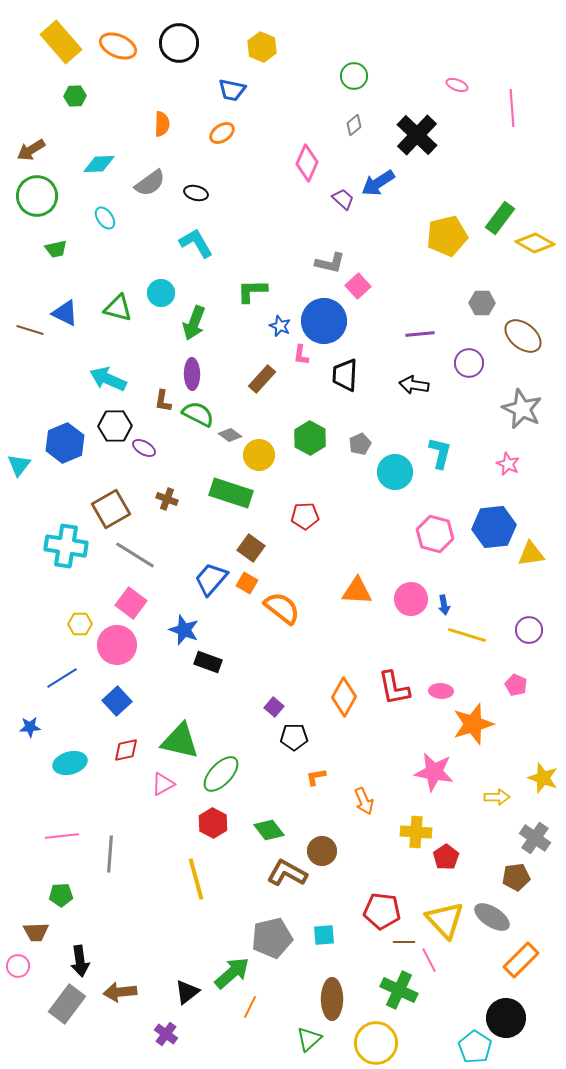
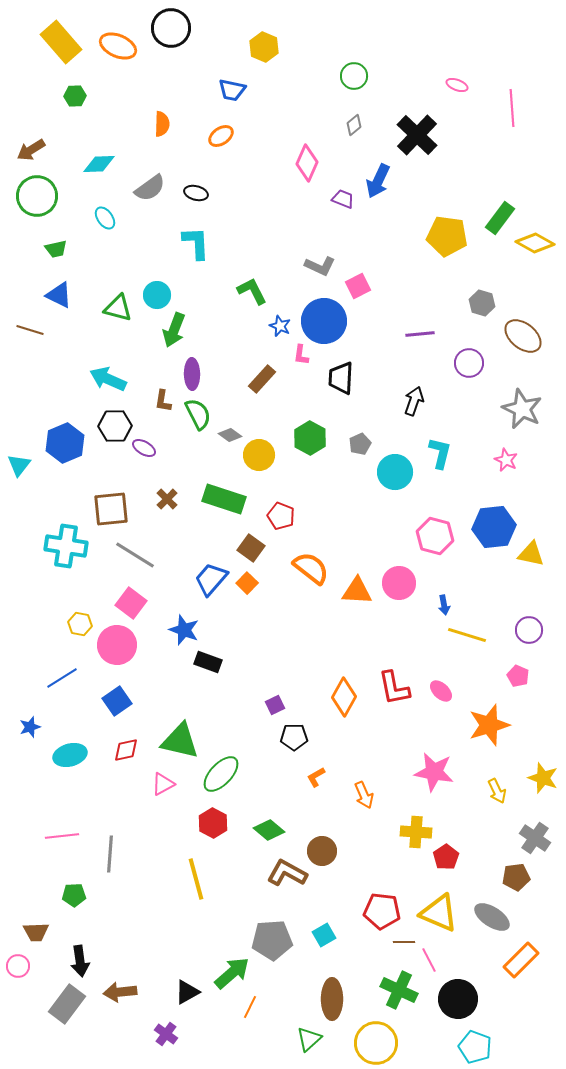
black circle at (179, 43): moved 8 px left, 15 px up
yellow hexagon at (262, 47): moved 2 px right
orange ellipse at (222, 133): moved 1 px left, 3 px down
gray semicircle at (150, 183): moved 5 px down
blue arrow at (378, 183): moved 2 px up; rotated 32 degrees counterclockwise
purple trapezoid at (343, 199): rotated 20 degrees counterclockwise
yellow pentagon at (447, 236): rotated 21 degrees clockwise
cyan L-shape at (196, 243): rotated 27 degrees clockwise
gray L-shape at (330, 263): moved 10 px left, 3 px down; rotated 12 degrees clockwise
pink square at (358, 286): rotated 15 degrees clockwise
green L-shape at (252, 291): rotated 64 degrees clockwise
cyan circle at (161, 293): moved 4 px left, 2 px down
gray hexagon at (482, 303): rotated 15 degrees clockwise
blue triangle at (65, 313): moved 6 px left, 18 px up
green arrow at (194, 323): moved 20 px left, 7 px down
black trapezoid at (345, 375): moved 4 px left, 3 px down
black arrow at (414, 385): moved 16 px down; rotated 100 degrees clockwise
green semicircle at (198, 414): rotated 36 degrees clockwise
pink star at (508, 464): moved 2 px left, 4 px up
green rectangle at (231, 493): moved 7 px left, 6 px down
brown cross at (167, 499): rotated 25 degrees clockwise
brown square at (111, 509): rotated 24 degrees clockwise
red pentagon at (305, 516): moved 24 px left; rotated 24 degrees clockwise
pink hexagon at (435, 534): moved 2 px down
yellow triangle at (531, 554): rotated 20 degrees clockwise
orange square at (247, 583): rotated 15 degrees clockwise
pink circle at (411, 599): moved 12 px left, 16 px up
orange semicircle at (282, 608): moved 29 px right, 40 px up
yellow hexagon at (80, 624): rotated 10 degrees clockwise
pink pentagon at (516, 685): moved 2 px right, 9 px up
pink ellipse at (441, 691): rotated 40 degrees clockwise
blue square at (117, 701): rotated 8 degrees clockwise
purple square at (274, 707): moved 1 px right, 2 px up; rotated 24 degrees clockwise
orange star at (473, 724): moved 16 px right, 1 px down
blue star at (30, 727): rotated 15 degrees counterclockwise
cyan ellipse at (70, 763): moved 8 px up
orange L-shape at (316, 777): rotated 20 degrees counterclockwise
yellow arrow at (497, 797): moved 6 px up; rotated 65 degrees clockwise
orange arrow at (364, 801): moved 6 px up
green diamond at (269, 830): rotated 12 degrees counterclockwise
green pentagon at (61, 895): moved 13 px right
yellow triangle at (445, 920): moved 6 px left, 7 px up; rotated 24 degrees counterclockwise
cyan square at (324, 935): rotated 25 degrees counterclockwise
gray pentagon at (272, 938): moved 2 px down; rotated 9 degrees clockwise
black triangle at (187, 992): rotated 8 degrees clockwise
black circle at (506, 1018): moved 48 px left, 19 px up
cyan pentagon at (475, 1047): rotated 12 degrees counterclockwise
